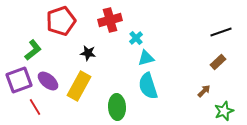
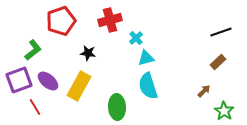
green star: rotated 18 degrees counterclockwise
